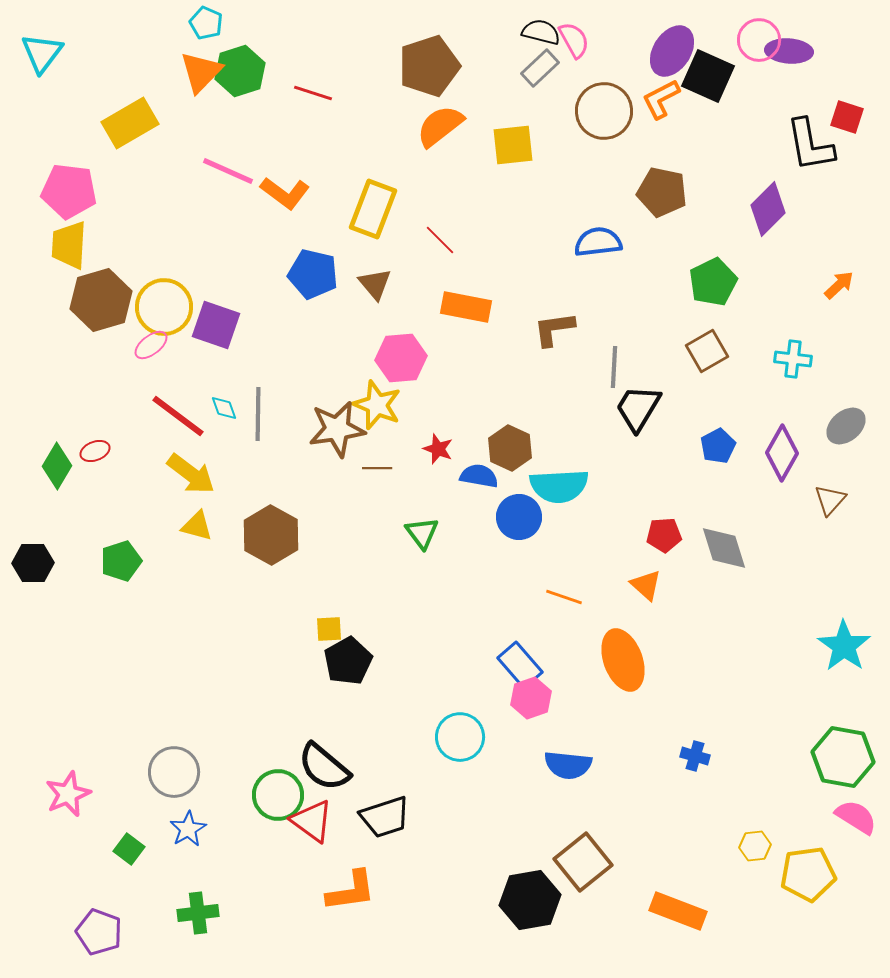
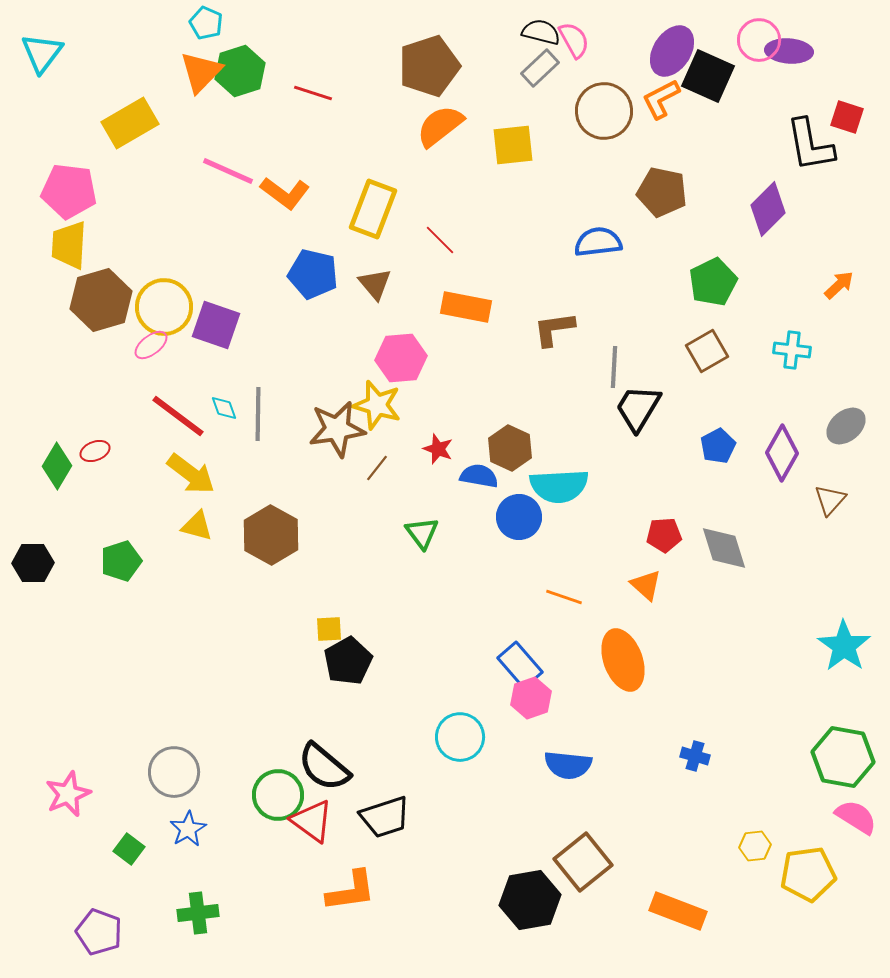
cyan cross at (793, 359): moved 1 px left, 9 px up
yellow star at (377, 405): rotated 6 degrees counterclockwise
brown line at (377, 468): rotated 52 degrees counterclockwise
